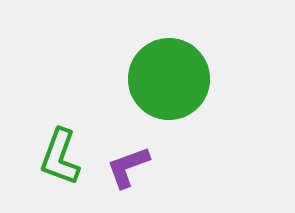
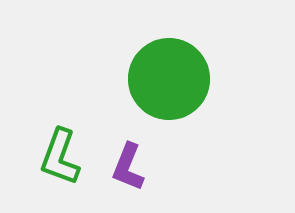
purple L-shape: rotated 48 degrees counterclockwise
